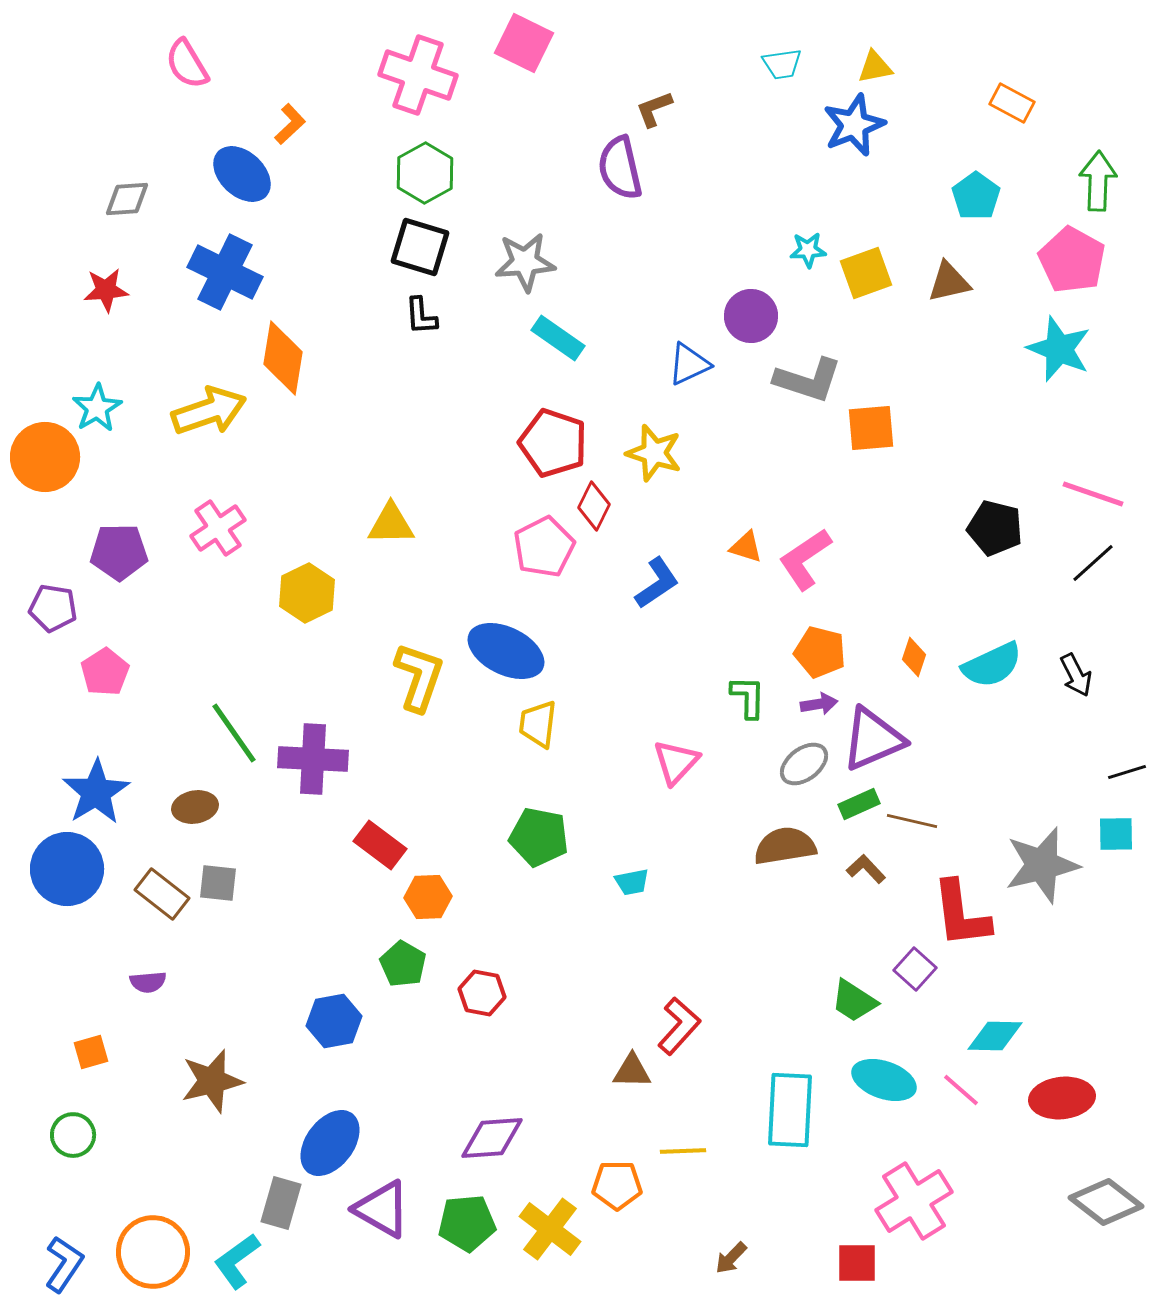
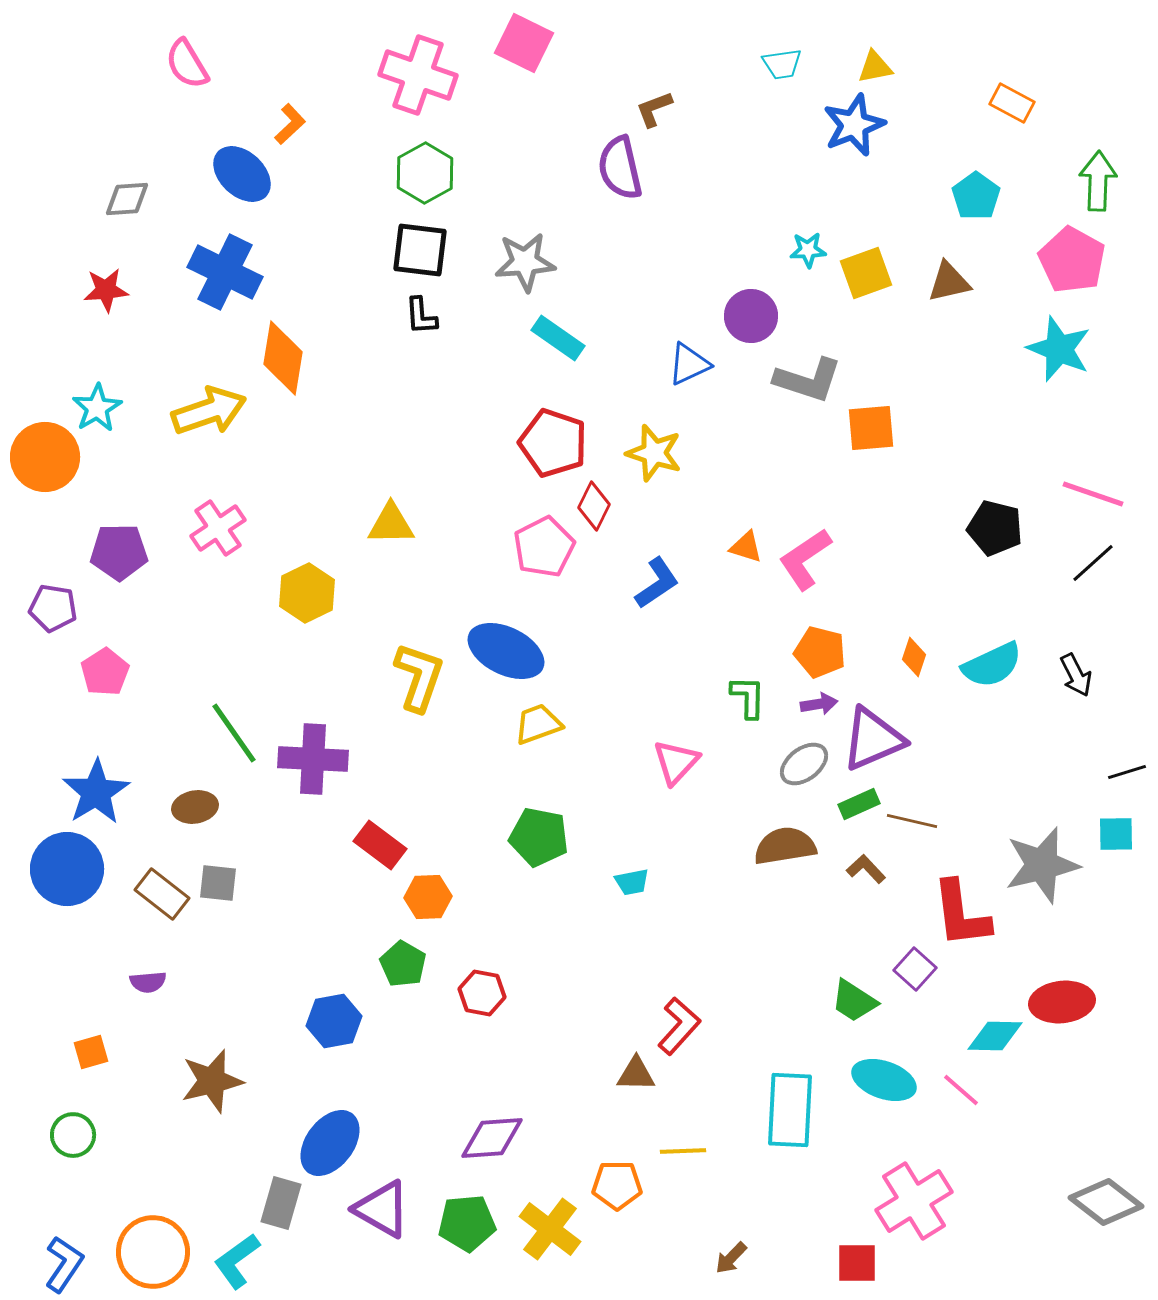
black square at (420, 247): moved 3 px down; rotated 10 degrees counterclockwise
yellow trapezoid at (538, 724): rotated 63 degrees clockwise
brown triangle at (632, 1071): moved 4 px right, 3 px down
red ellipse at (1062, 1098): moved 96 px up
